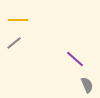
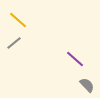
yellow line: rotated 42 degrees clockwise
gray semicircle: rotated 21 degrees counterclockwise
